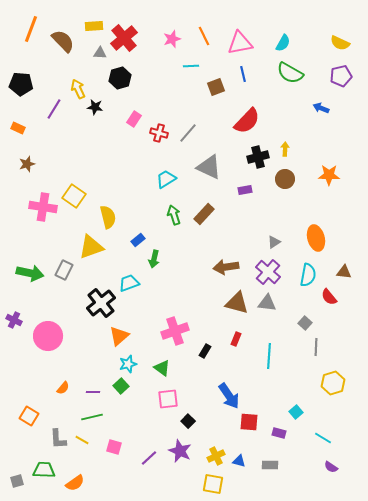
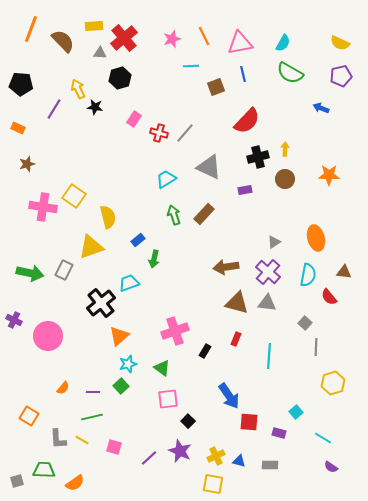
gray line at (188, 133): moved 3 px left
